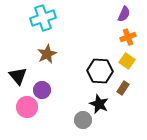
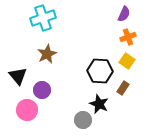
pink circle: moved 3 px down
